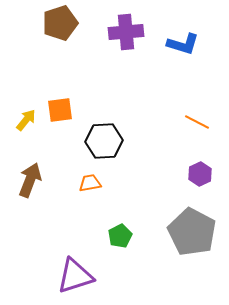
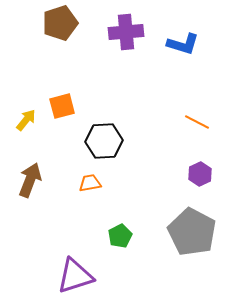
orange square: moved 2 px right, 4 px up; rotated 8 degrees counterclockwise
